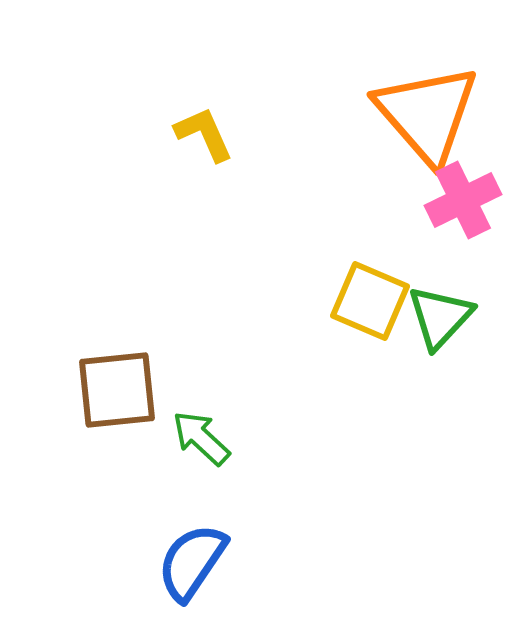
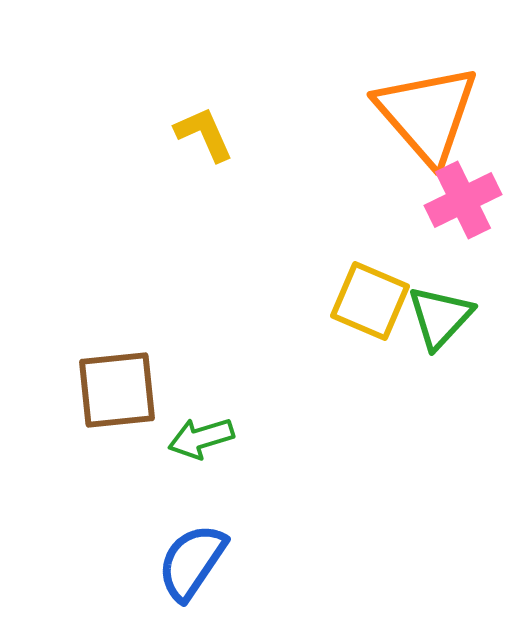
green arrow: rotated 60 degrees counterclockwise
